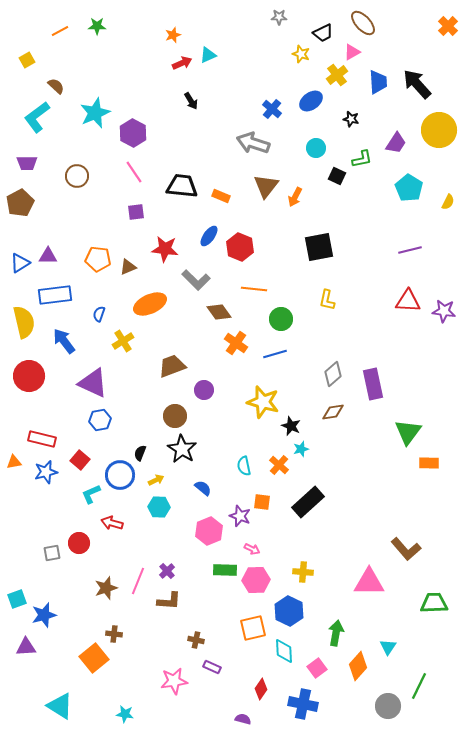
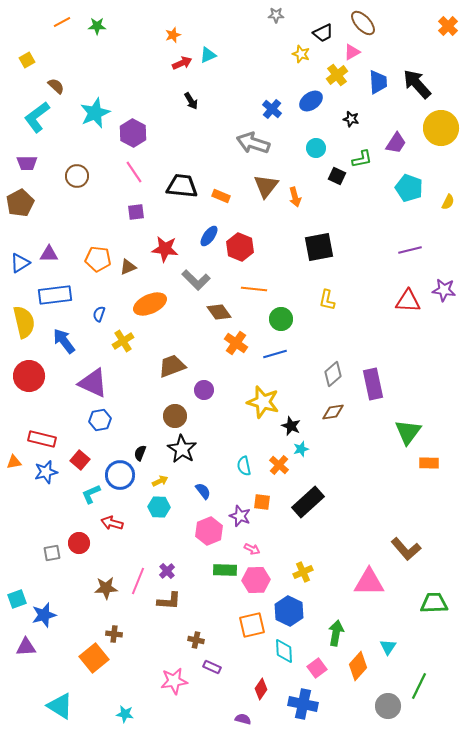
gray star at (279, 17): moved 3 px left, 2 px up
orange line at (60, 31): moved 2 px right, 9 px up
yellow circle at (439, 130): moved 2 px right, 2 px up
cyan pentagon at (409, 188): rotated 12 degrees counterclockwise
orange arrow at (295, 197): rotated 42 degrees counterclockwise
purple triangle at (48, 256): moved 1 px right, 2 px up
purple star at (444, 311): moved 21 px up
yellow arrow at (156, 480): moved 4 px right, 1 px down
blue semicircle at (203, 488): moved 3 px down; rotated 12 degrees clockwise
yellow cross at (303, 572): rotated 30 degrees counterclockwise
brown star at (106, 588): rotated 15 degrees clockwise
orange square at (253, 628): moved 1 px left, 3 px up
